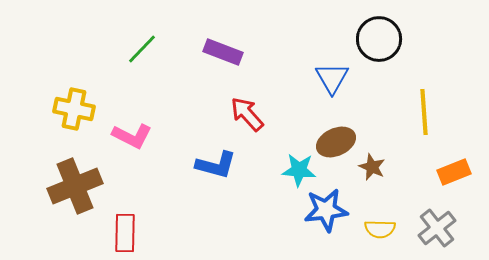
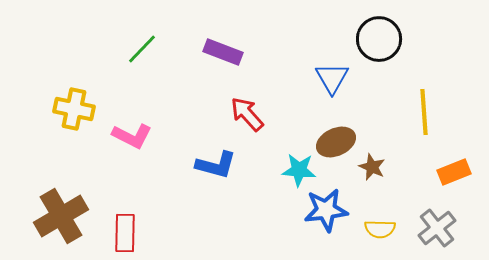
brown cross: moved 14 px left, 30 px down; rotated 8 degrees counterclockwise
